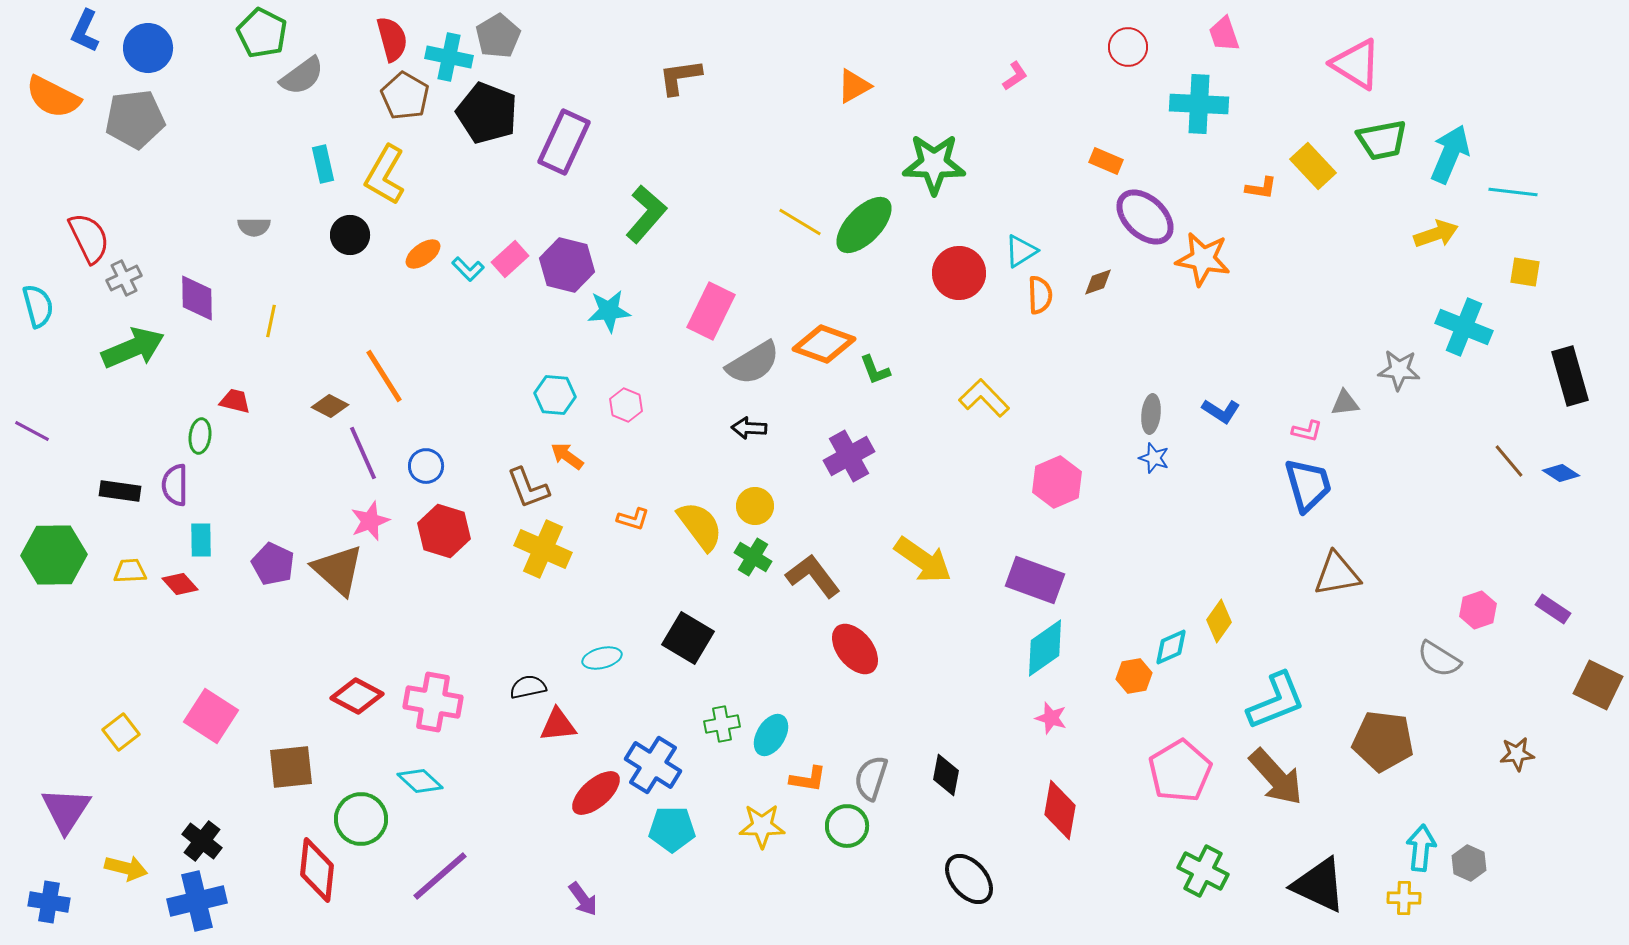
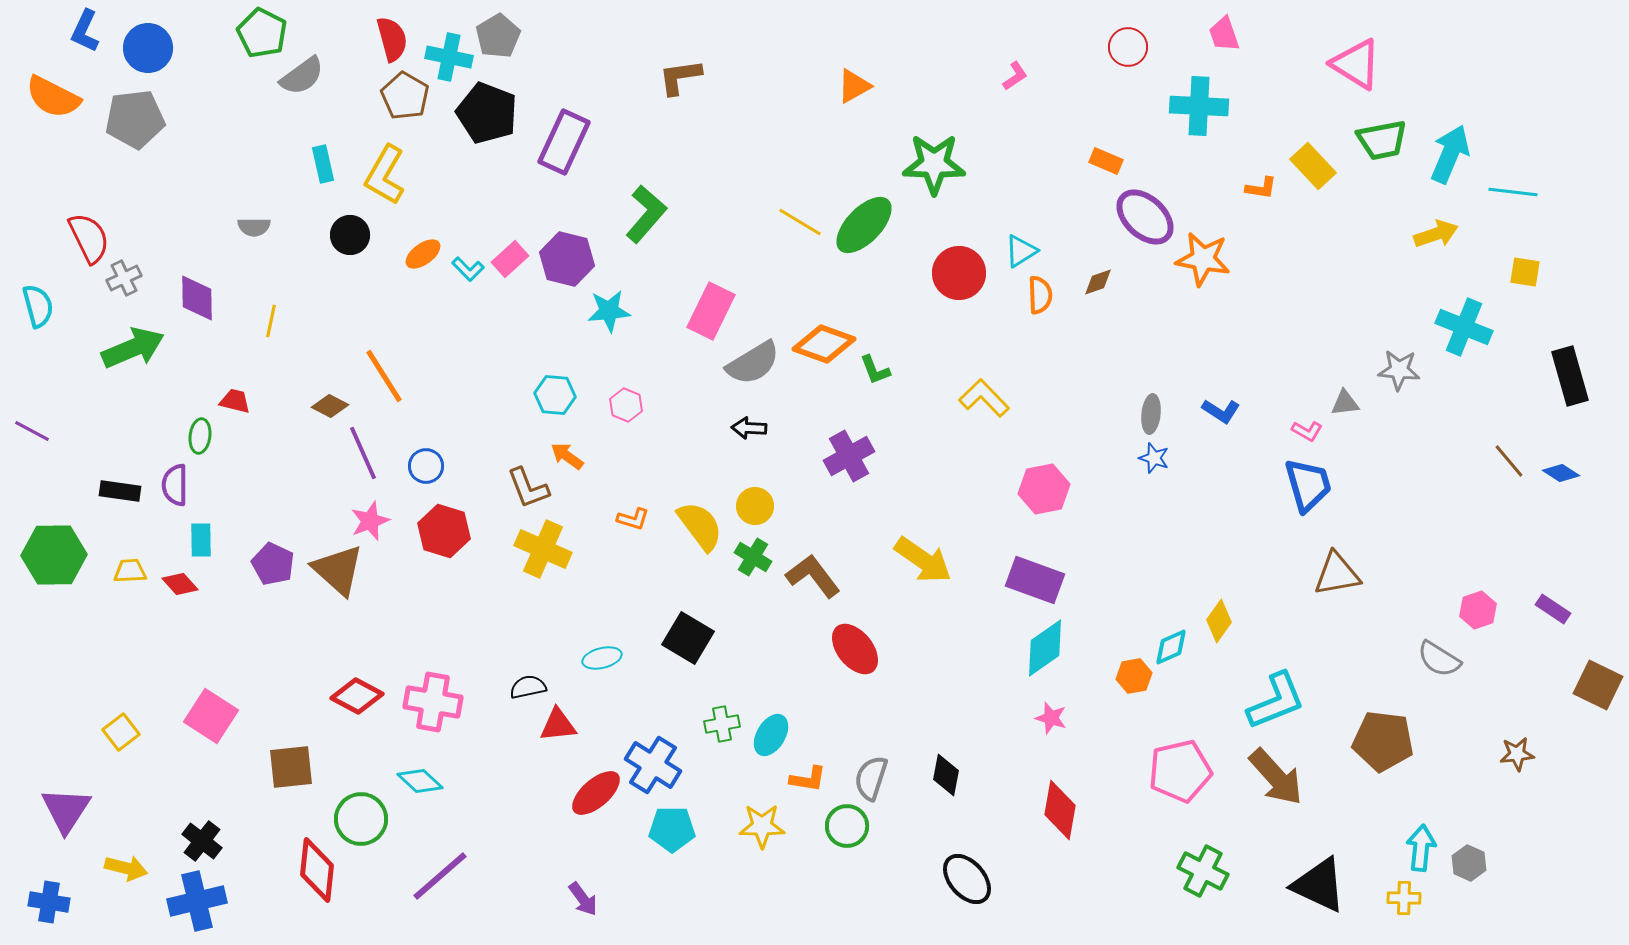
cyan cross at (1199, 104): moved 2 px down
purple hexagon at (567, 265): moved 6 px up
pink L-shape at (1307, 431): rotated 16 degrees clockwise
pink hexagon at (1057, 482): moved 13 px left, 7 px down; rotated 12 degrees clockwise
pink pentagon at (1180, 771): rotated 18 degrees clockwise
black ellipse at (969, 879): moved 2 px left
